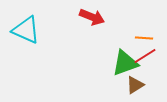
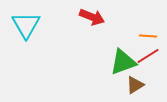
cyan triangle: moved 5 px up; rotated 36 degrees clockwise
orange line: moved 4 px right, 2 px up
red line: moved 3 px right
green triangle: moved 2 px left, 1 px up
